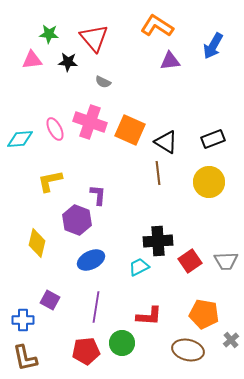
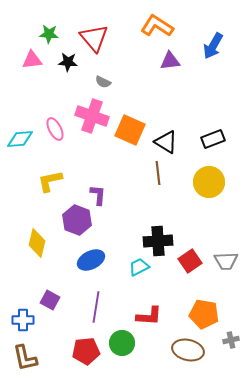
pink cross: moved 2 px right, 6 px up
gray cross: rotated 28 degrees clockwise
